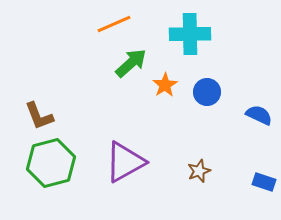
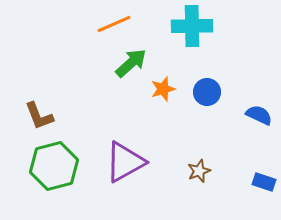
cyan cross: moved 2 px right, 8 px up
orange star: moved 2 px left, 4 px down; rotated 15 degrees clockwise
green hexagon: moved 3 px right, 3 px down
